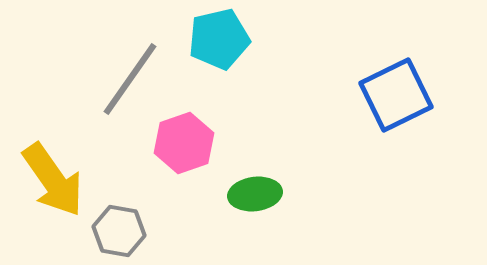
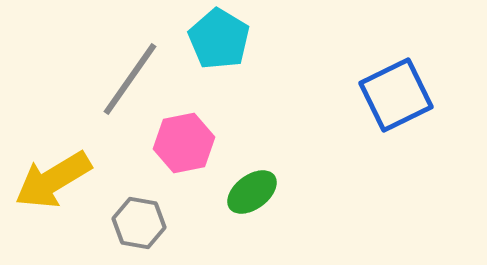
cyan pentagon: rotated 28 degrees counterclockwise
pink hexagon: rotated 8 degrees clockwise
yellow arrow: rotated 94 degrees clockwise
green ellipse: moved 3 px left, 2 px up; rotated 30 degrees counterclockwise
gray hexagon: moved 20 px right, 8 px up
